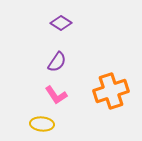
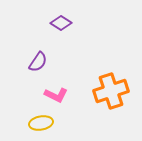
purple semicircle: moved 19 px left
pink L-shape: rotated 30 degrees counterclockwise
yellow ellipse: moved 1 px left, 1 px up; rotated 15 degrees counterclockwise
